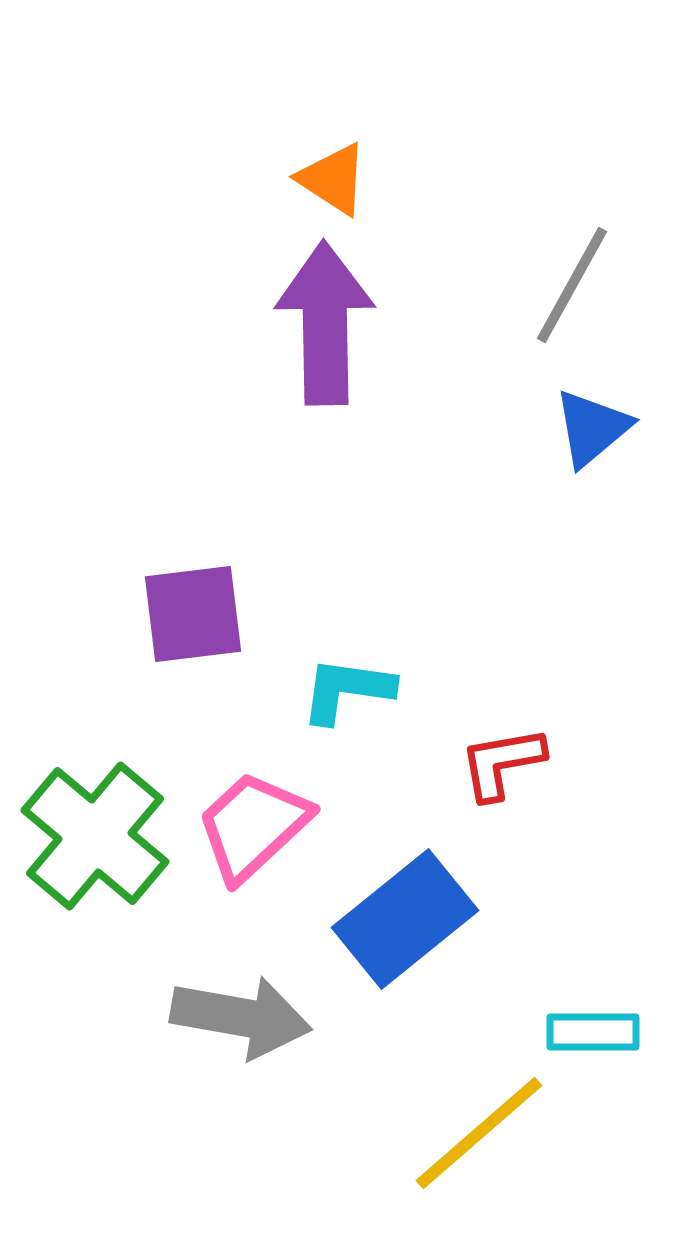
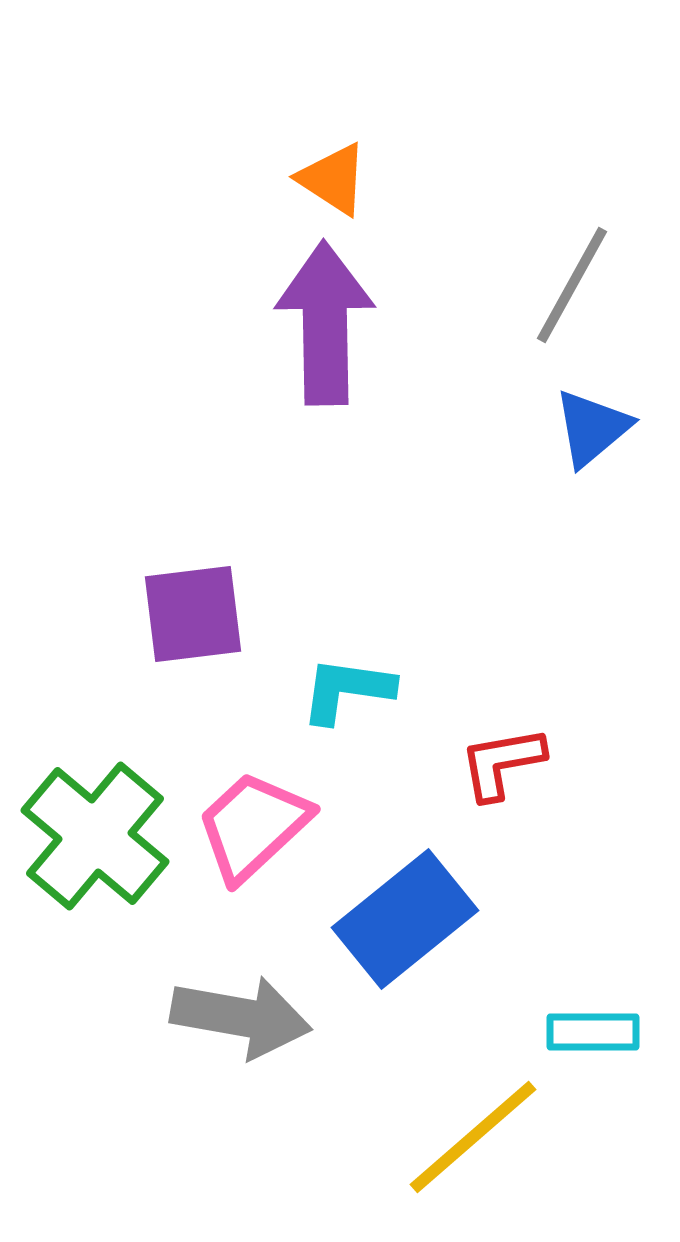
yellow line: moved 6 px left, 4 px down
